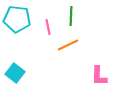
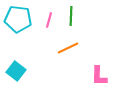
cyan pentagon: moved 1 px right
pink line: moved 1 px right, 7 px up; rotated 28 degrees clockwise
orange line: moved 3 px down
cyan square: moved 1 px right, 2 px up
